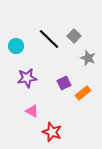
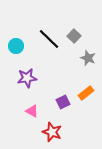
purple square: moved 1 px left, 19 px down
orange rectangle: moved 3 px right
